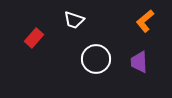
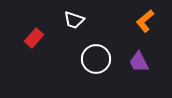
purple trapezoid: rotated 25 degrees counterclockwise
